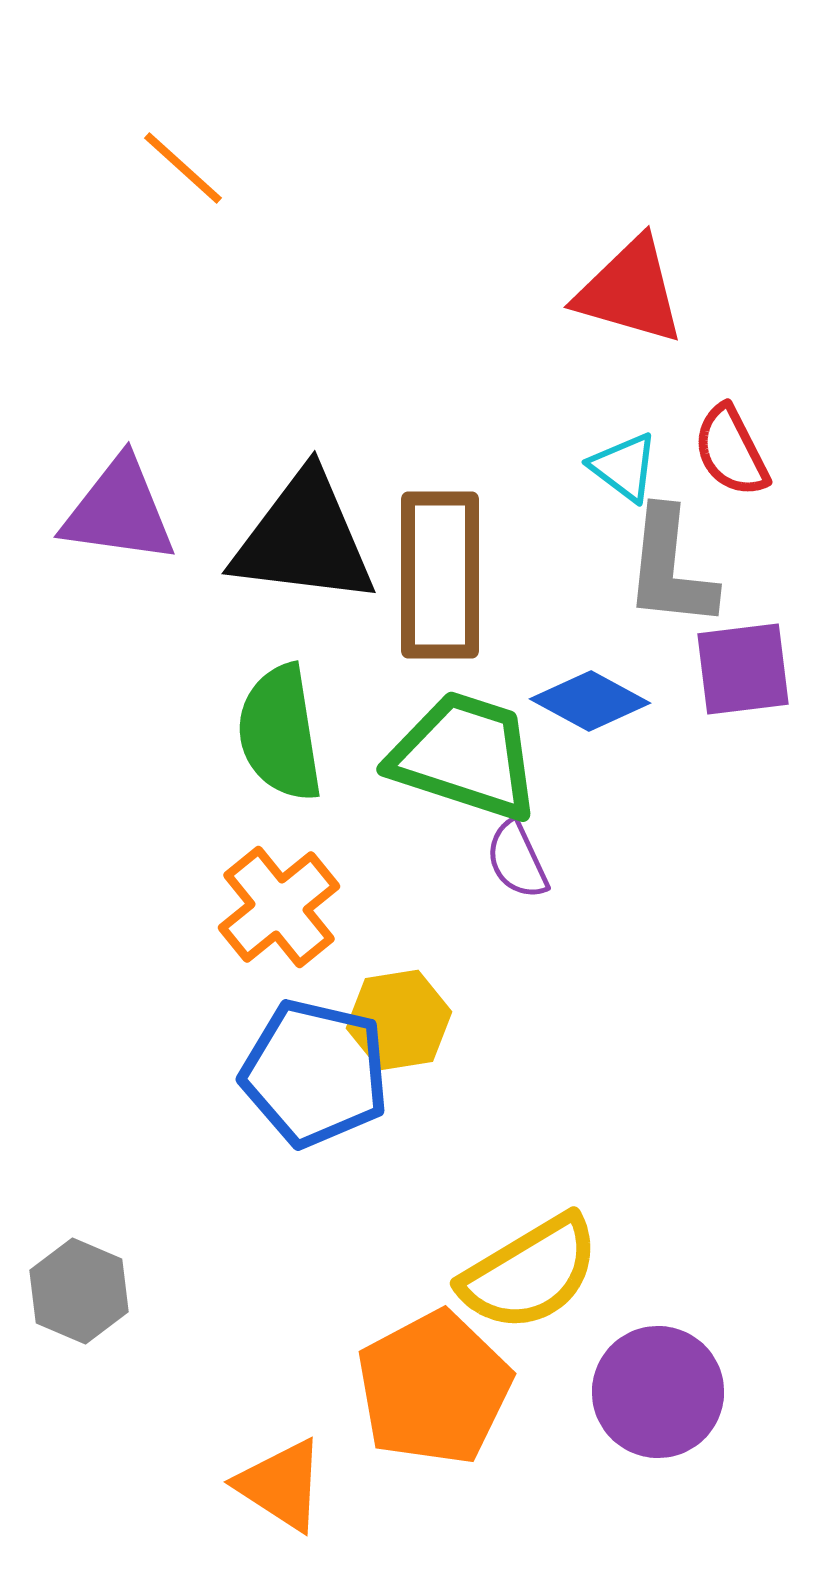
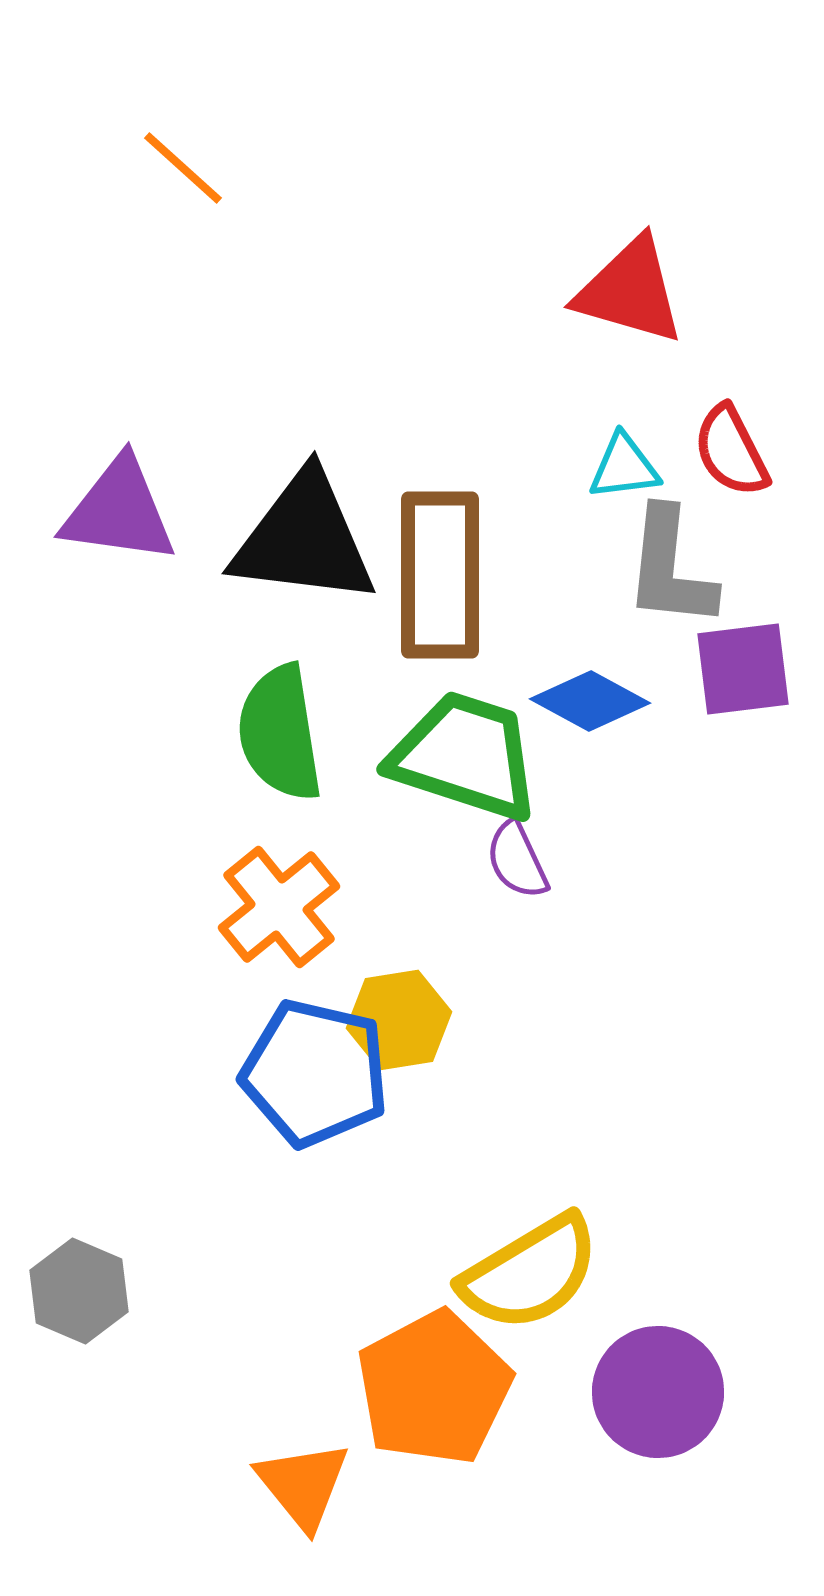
cyan triangle: rotated 44 degrees counterclockwise
orange triangle: moved 22 px right; rotated 18 degrees clockwise
